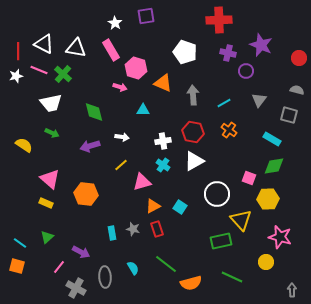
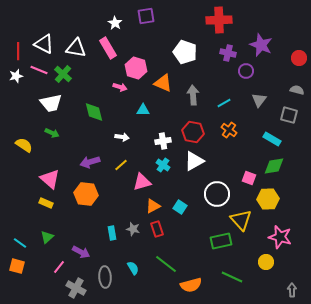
pink rectangle at (111, 50): moved 3 px left, 2 px up
purple arrow at (90, 146): moved 16 px down
orange semicircle at (191, 283): moved 2 px down
